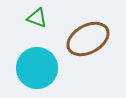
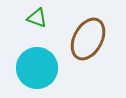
brown ellipse: rotated 33 degrees counterclockwise
